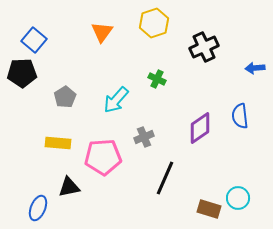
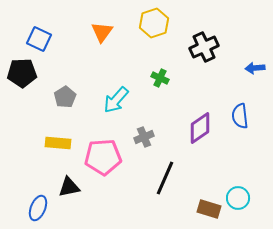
blue square: moved 5 px right, 1 px up; rotated 15 degrees counterclockwise
green cross: moved 3 px right, 1 px up
